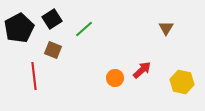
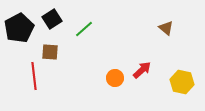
brown triangle: rotated 21 degrees counterclockwise
brown square: moved 3 px left, 2 px down; rotated 18 degrees counterclockwise
